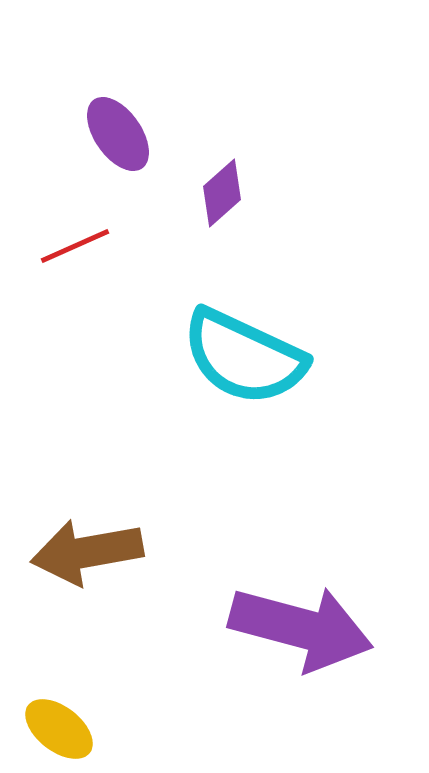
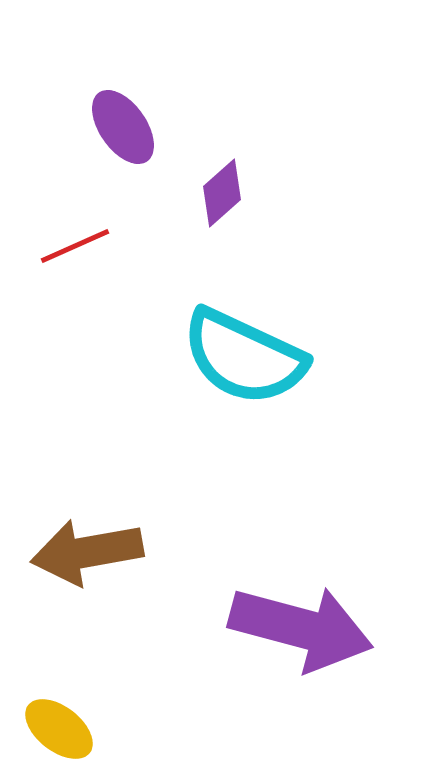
purple ellipse: moved 5 px right, 7 px up
